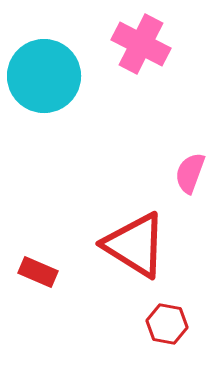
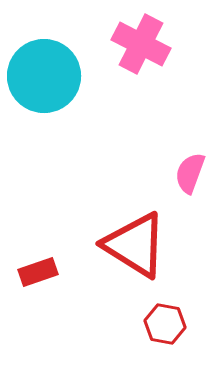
red rectangle: rotated 42 degrees counterclockwise
red hexagon: moved 2 px left
